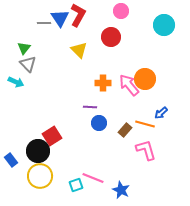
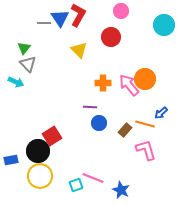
blue rectangle: rotated 64 degrees counterclockwise
